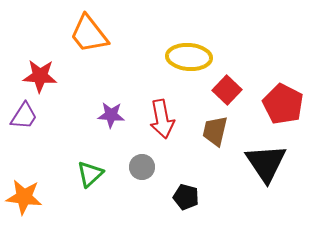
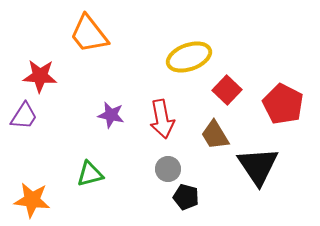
yellow ellipse: rotated 24 degrees counterclockwise
purple star: rotated 8 degrees clockwise
brown trapezoid: moved 4 px down; rotated 44 degrees counterclockwise
black triangle: moved 8 px left, 3 px down
gray circle: moved 26 px right, 2 px down
green triangle: rotated 28 degrees clockwise
orange star: moved 8 px right, 3 px down
